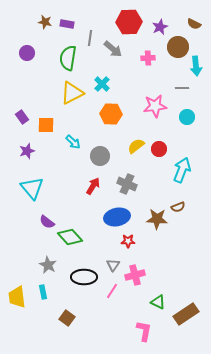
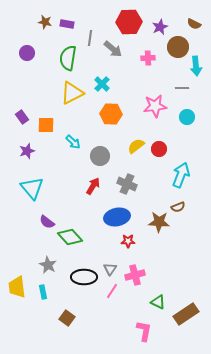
cyan arrow at (182, 170): moved 1 px left, 5 px down
brown star at (157, 219): moved 2 px right, 3 px down
gray triangle at (113, 265): moved 3 px left, 4 px down
yellow trapezoid at (17, 297): moved 10 px up
